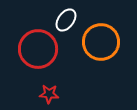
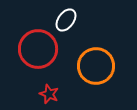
orange circle: moved 5 px left, 24 px down
red star: rotated 18 degrees clockwise
